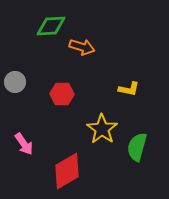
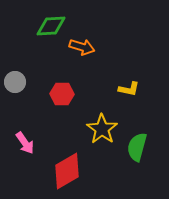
pink arrow: moved 1 px right, 1 px up
